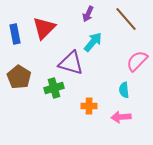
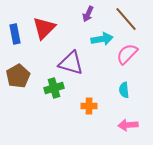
cyan arrow: moved 9 px right, 3 px up; rotated 40 degrees clockwise
pink semicircle: moved 10 px left, 7 px up
brown pentagon: moved 1 px left, 1 px up; rotated 10 degrees clockwise
pink arrow: moved 7 px right, 8 px down
